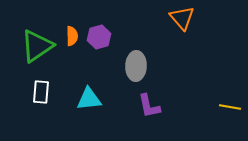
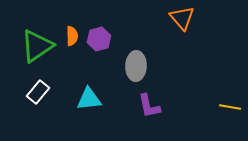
purple hexagon: moved 2 px down
white rectangle: moved 3 px left; rotated 35 degrees clockwise
